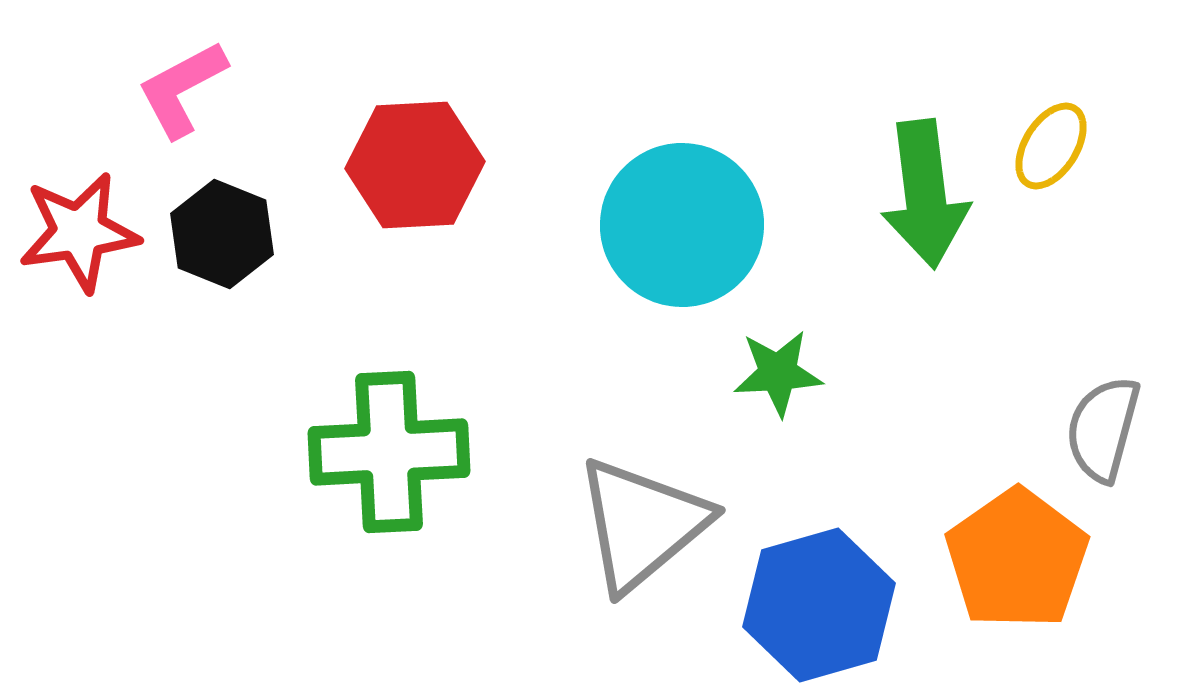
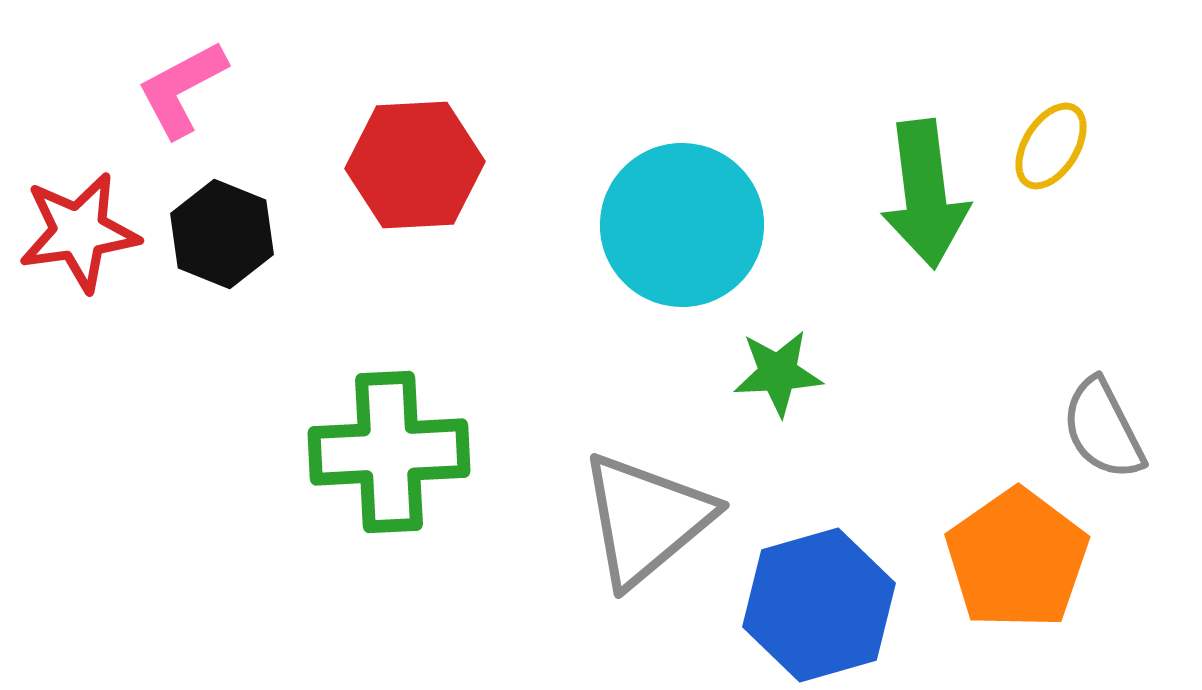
gray semicircle: rotated 42 degrees counterclockwise
gray triangle: moved 4 px right, 5 px up
